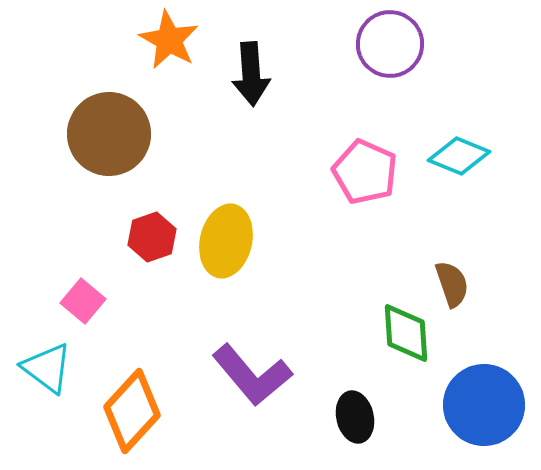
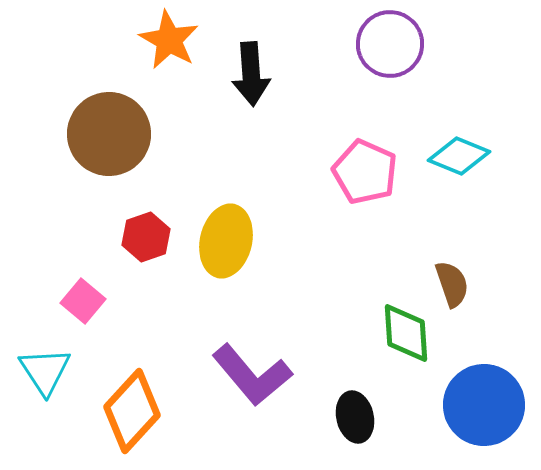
red hexagon: moved 6 px left
cyan triangle: moved 2 px left, 3 px down; rotated 20 degrees clockwise
